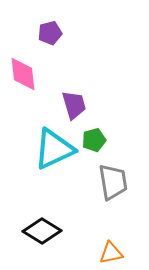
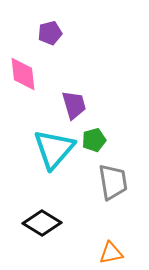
cyan triangle: rotated 24 degrees counterclockwise
black diamond: moved 8 px up
